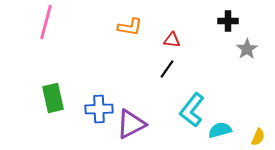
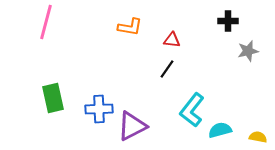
gray star: moved 1 px right, 2 px down; rotated 20 degrees clockwise
purple triangle: moved 1 px right, 2 px down
yellow semicircle: rotated 102 degrees counterclockwise
